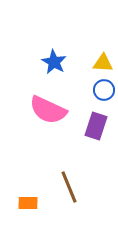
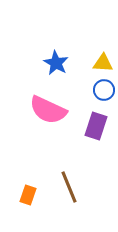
blue star: moved 2 px right, 1 px down
orange rectangle: moved 8 px up; rotated 72 degrees counterclockwise
